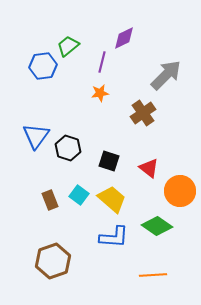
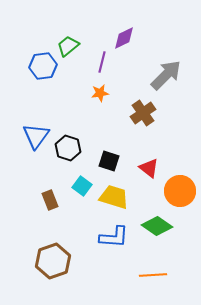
cyan square: moved 3 px right, 9 px up
yellow trapezoid: moved 2 px right, 2 px up; rotated 24 degrees counterclockwise
